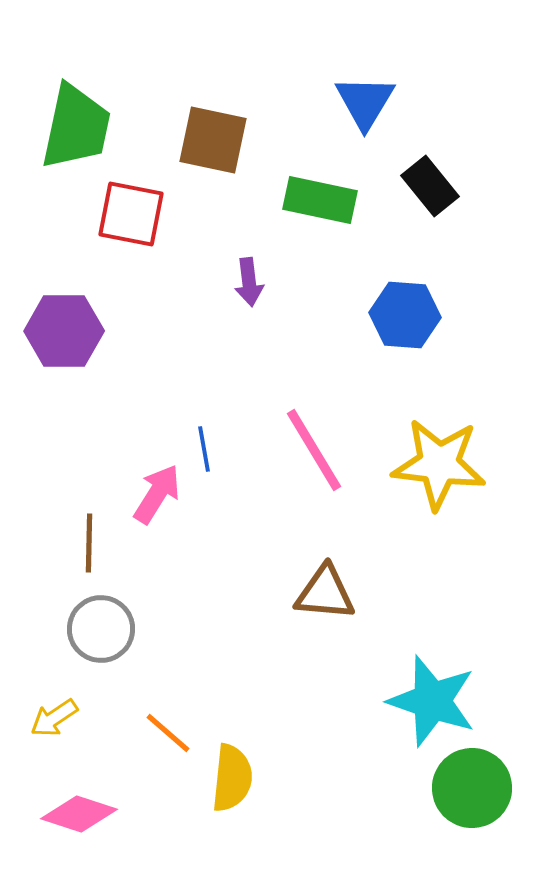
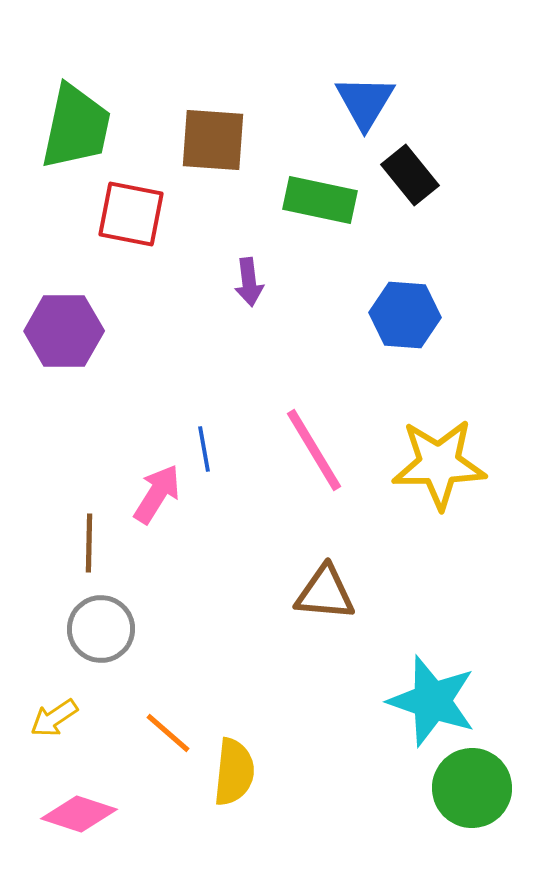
brown square: rotated 8 degrees counterclockwise
black rectangle: moved 20 px left, 11 px up
yellow star: rotated 8 degrees counterclockwise
yellow semicircle: moved 2 px right, 6 px up
